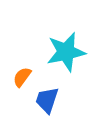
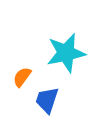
cyan star: moved 1 px down
